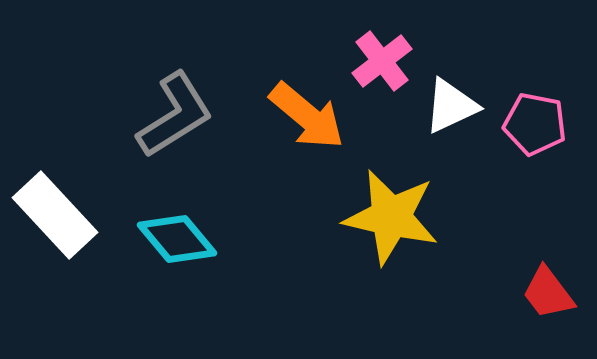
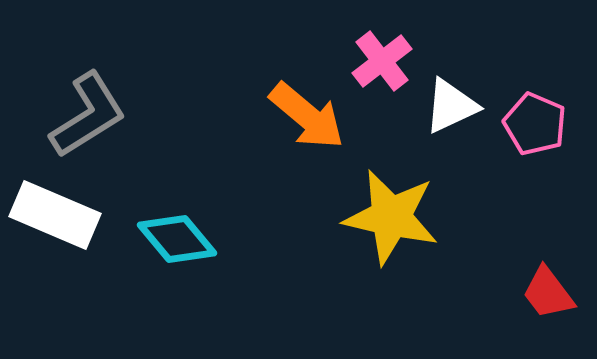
gray L-shape: moved 87 px left
pink pentagon: rotated 12 degrees clockwise
white rectangle: rotated 24 degrees counterclockwise
